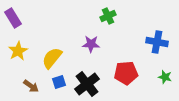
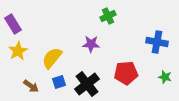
purple rectangle: moved 6 px down
